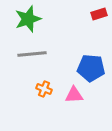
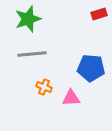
orange cross: moved 2 px up
pink triangle: moved 3 px left, 3 px down
